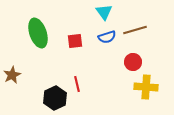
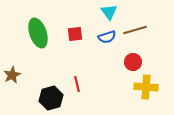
cyan triangle: moved 5 px right
red square: moved 7 px up
black hexagon: moved 4 px left; rotated 10 degrees clockwise
